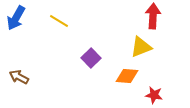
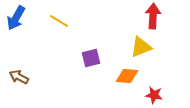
purple square: rotated 30 degrees clockwise
